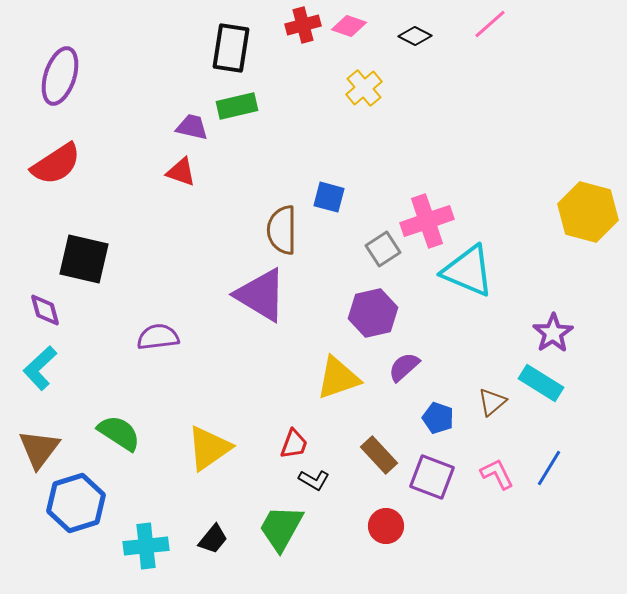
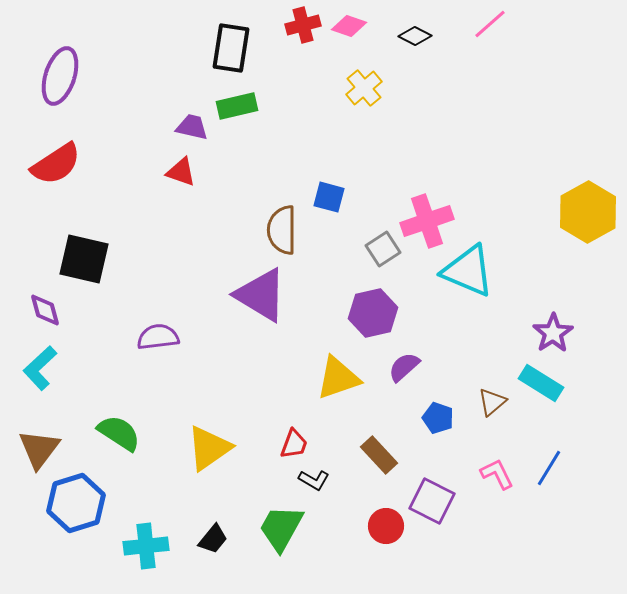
yellow hexagon at (588, 212): rotated 16 degrees clockwise
purple square at (432, 477): moved 24 px down; rotated 6 degrees clockwise
